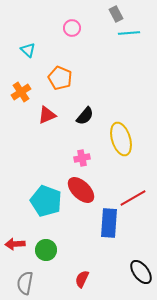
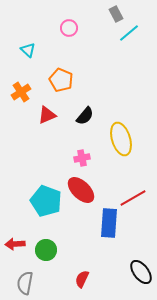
pink circle: moved 3 px left
cyan line: rotated 35 degrees counterclockwise
orange pentagon: moved 1 px right, 2 px down
